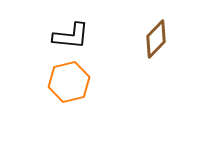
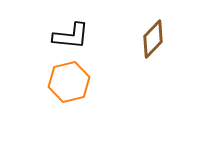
brown diamond: moved 3 px left
